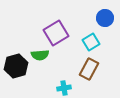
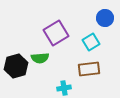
green semicircle: moved 3 px down
brown rectangle: rotated 55 degrees clockwise
